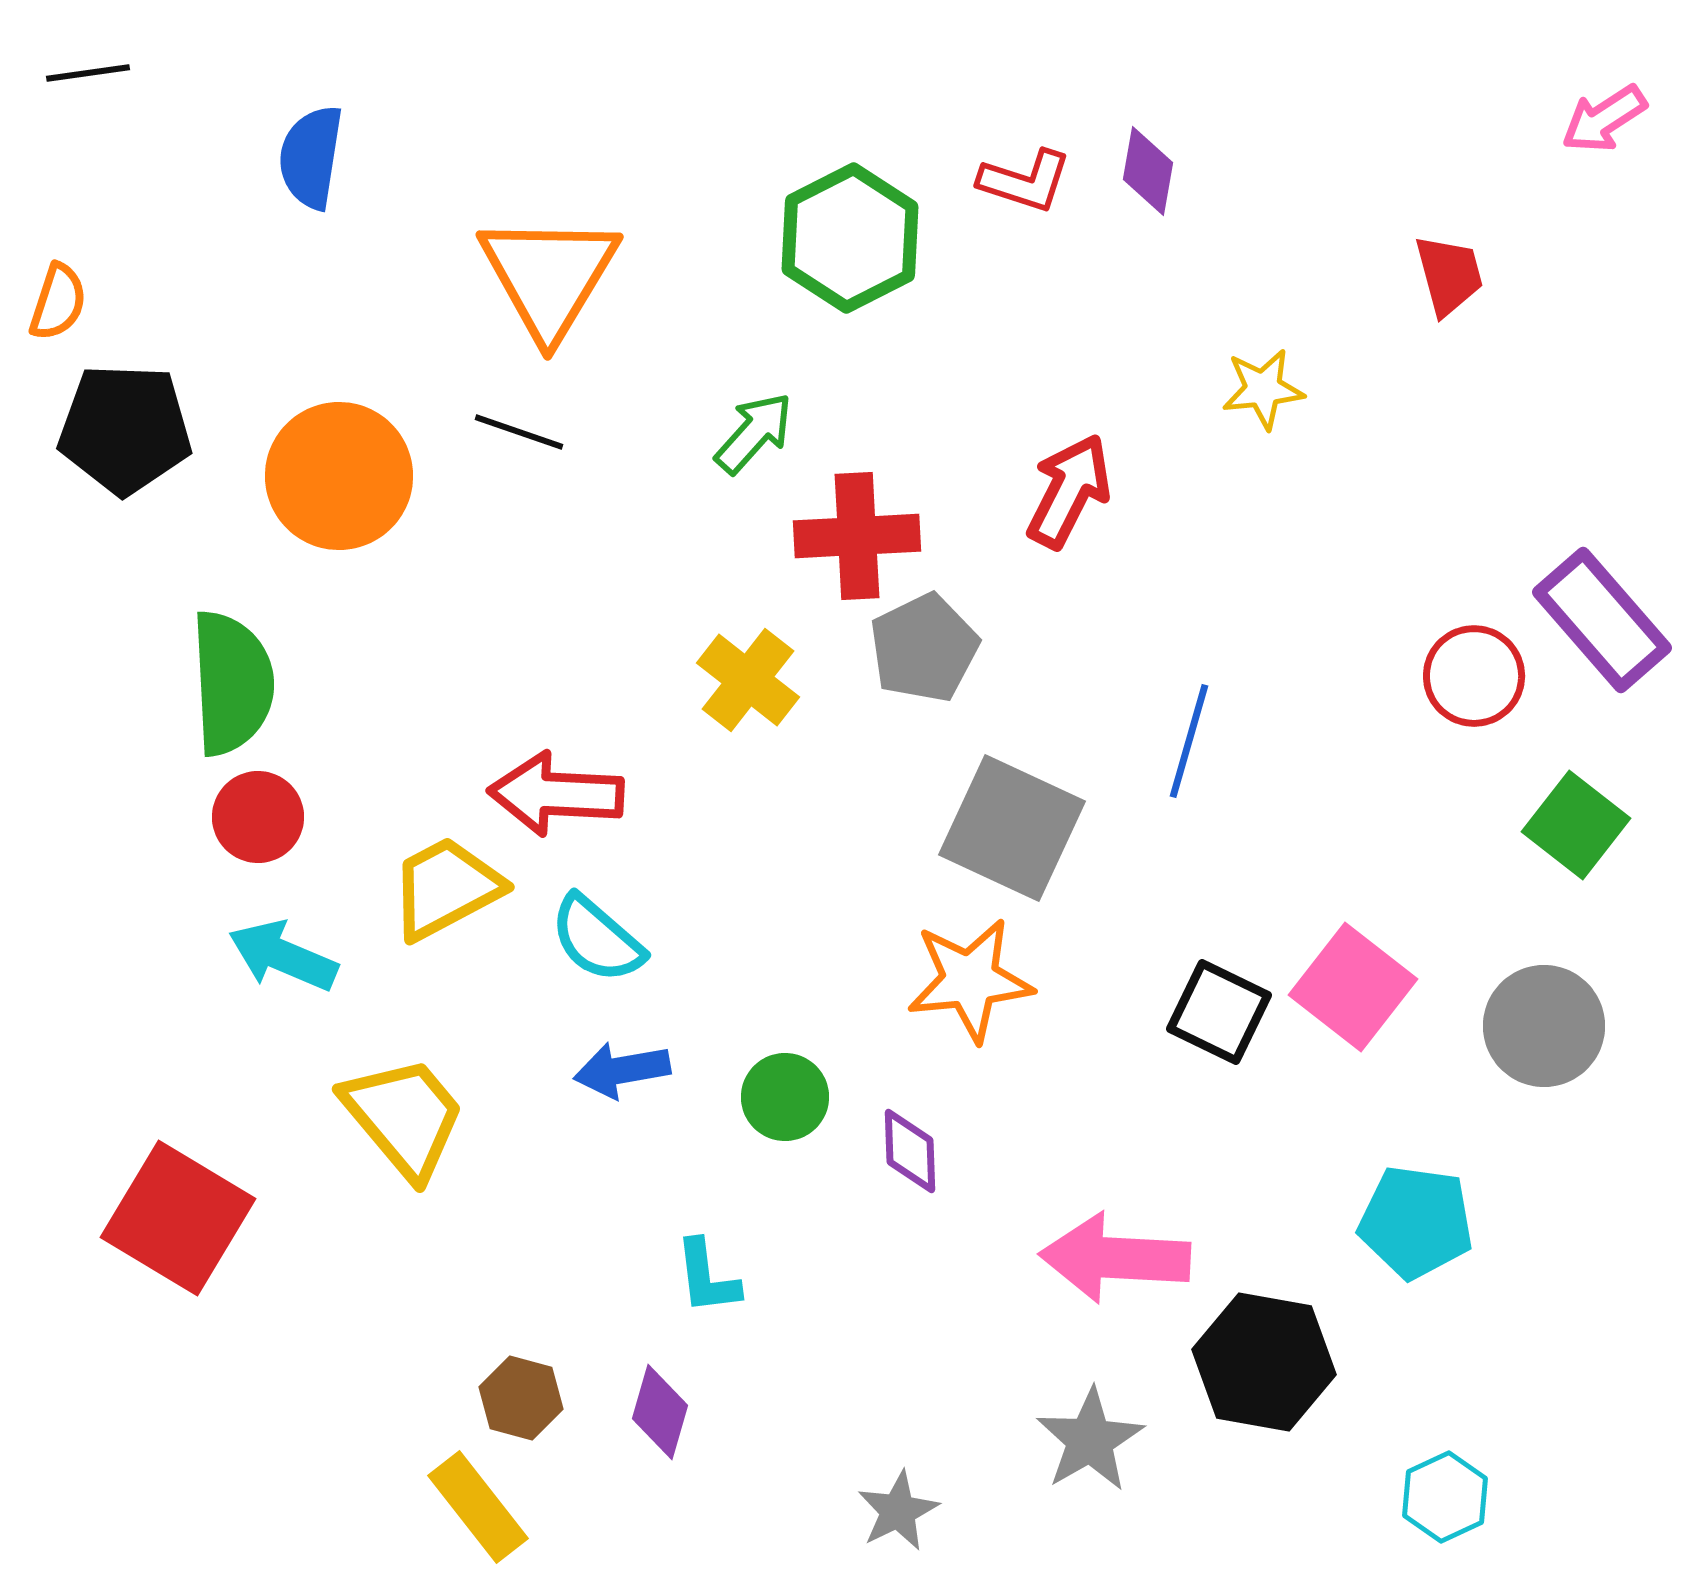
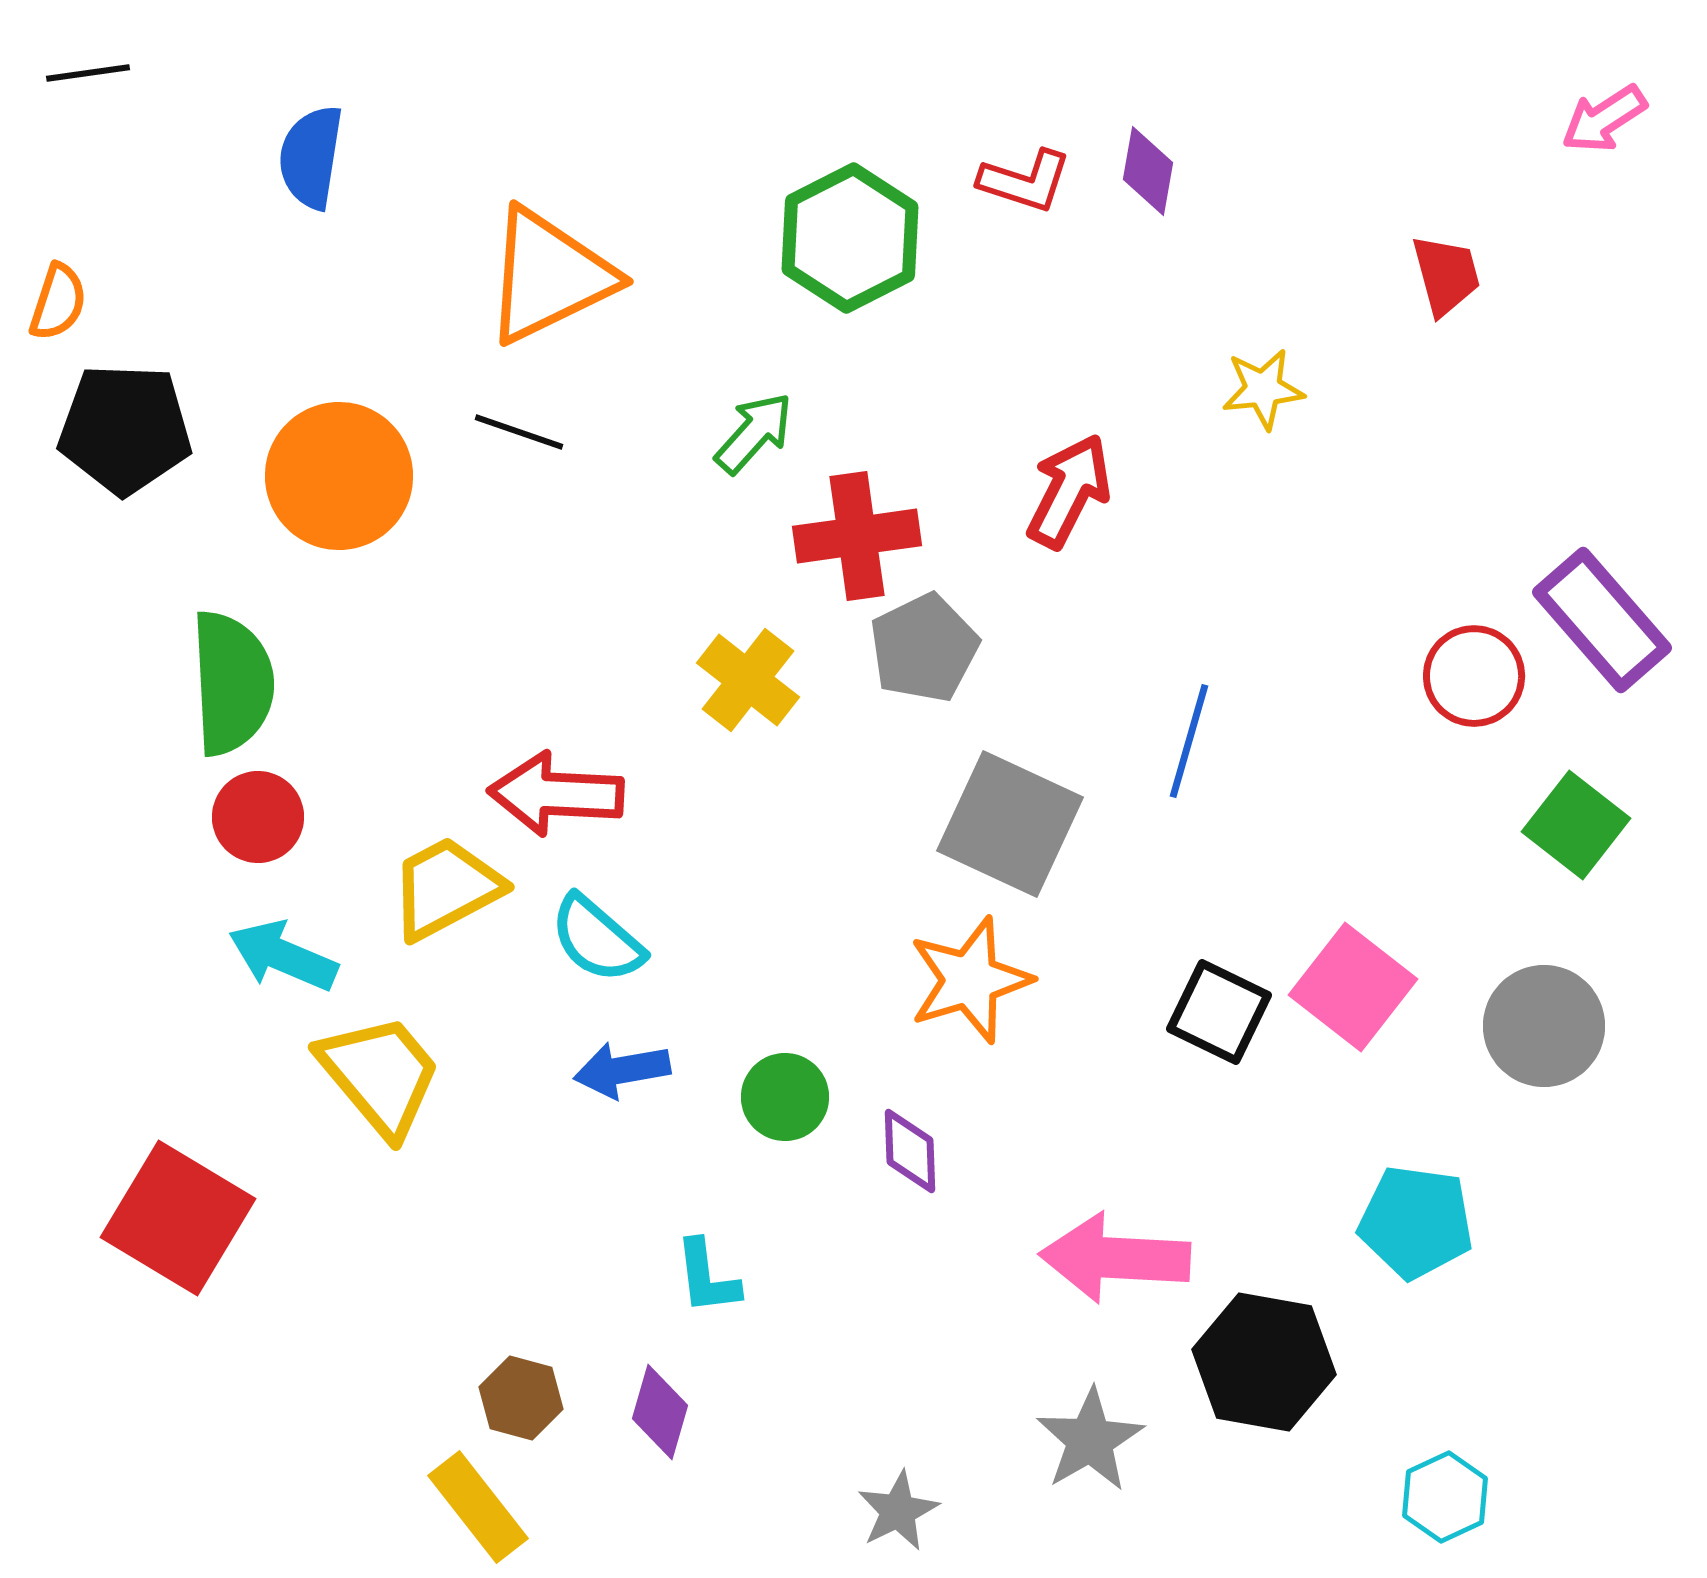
red trapezoid at (1449, 275): moved 3 px left
orange triangle at (549, 276): rotated 33 degrees clockwise
red cross at (857, 536): rotated 5 degrees counterclockwise
gray square at (1012, 828): moved 2 px left, 4 px up
orange star at (970, 980): rotated 11 degrees counterclockwise
yellow trapezoid at (404, 1117): moved 24 px left, 42 px up
